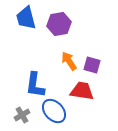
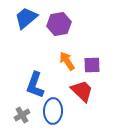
blue trapezoid: rotated 65 degrees clockwise
orange arrow: moved 2 px left
purple square: rotated 18 degrees counterclockwise
blue L-shape: rotated 12 degrees clockwise
red trapezoid: rotated 35 degrees clockwise
blue ellipse: moved 1 px left; rotated 45 degrees clockwise
